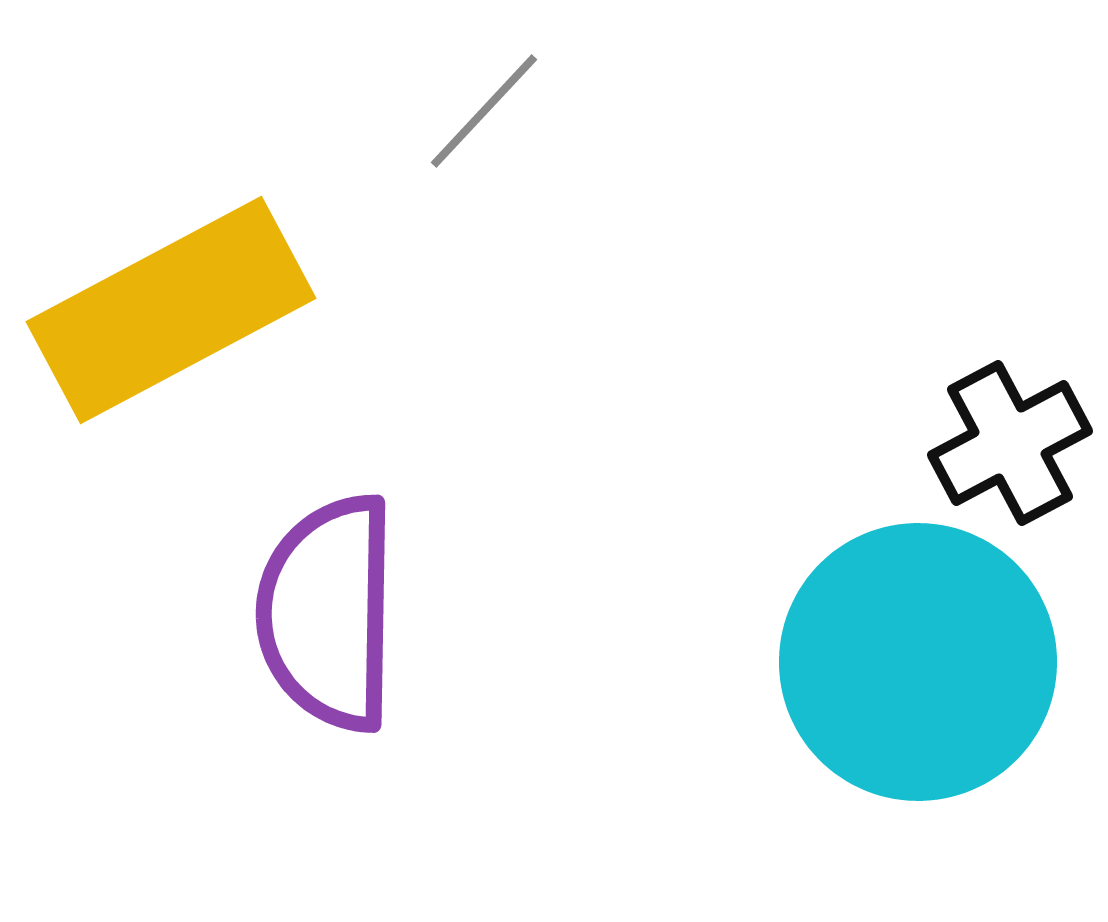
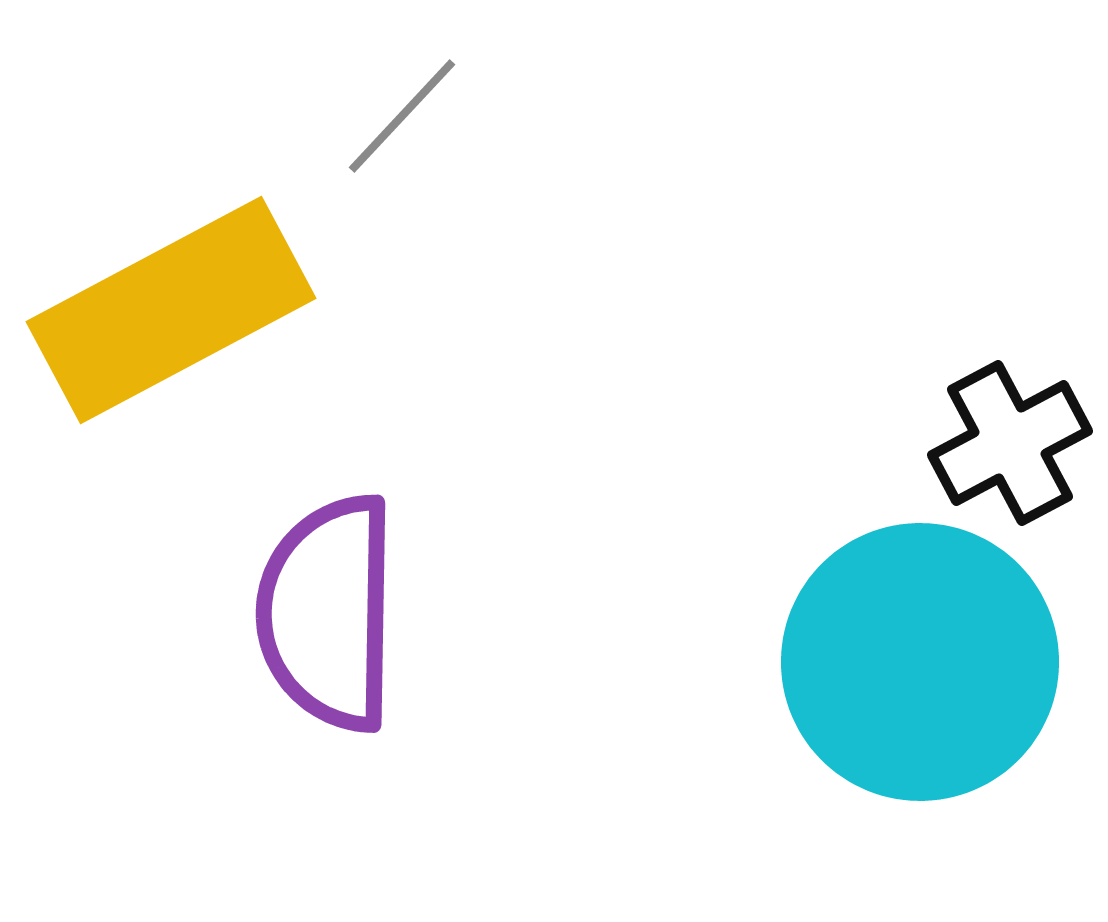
gray line: moved 82 px left, 5 px down
cyan circle: moved 2 px right
